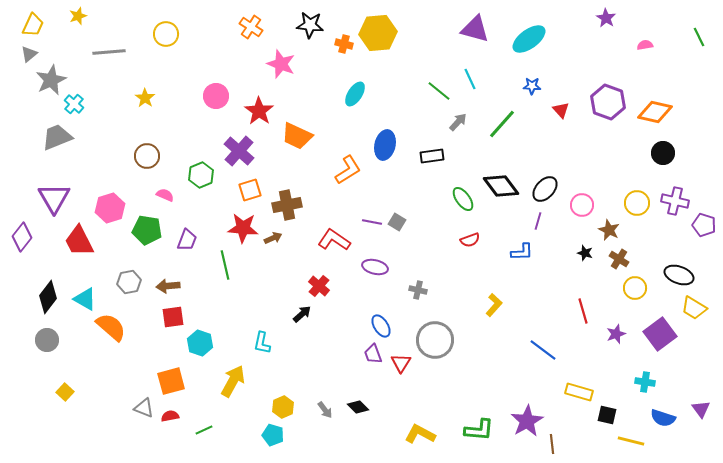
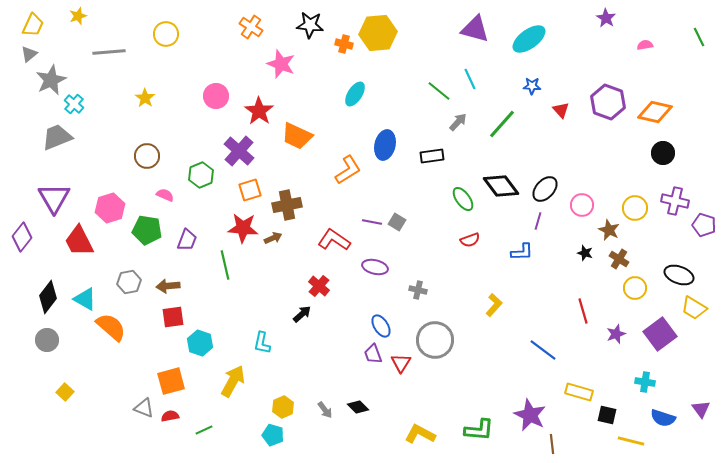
yellow circle at (637, 203): moved 2 px left, 5 px down
purple star at (527, 421): moved 3 px right, 6 px up; rotated 16 degrees counterclockwise
